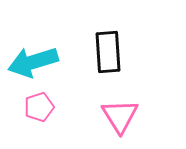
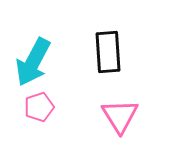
cyan arrow: rotated 45 degrees counterclockwise
